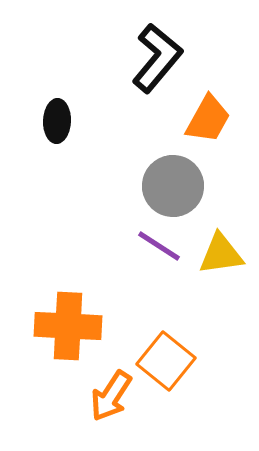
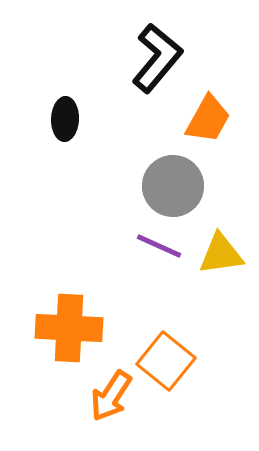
black ellipse: moved 8 px right, 2 px up
purple line: rotated 9 degrees counterclockwise
orange cross: moved 1 px right, 2 px down
